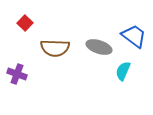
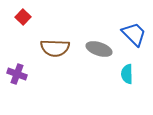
red square: moved 2 px left, 6 px up
blue trapezoid: moved 2 px up; rotated 8 degrees clockwise
gray ellipse: moved 2 px down
cyan semicircle: moved 4 px right, 3 px down; rotated 24 degrees counterclockwise
